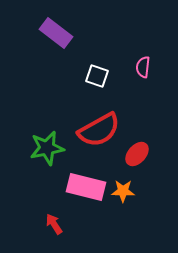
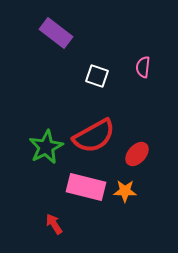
red semicircle: moved 5 px left, 6 px down
green star: moved 1 px left, 1 px up; rotated 16 degrees counterclockwise
orange star: moved 2 px right
